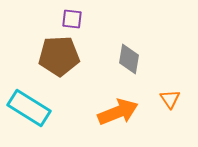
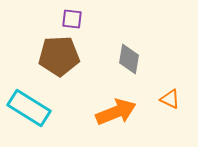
orange triangle: rotated 30 degrees counterclockwise
orange arrow: moved 2 px left
